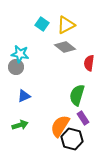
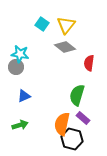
yellow triangle: rotated 24 degrees counterclockwise
purple rectangle: rotated 16 degrees counterclockwise
orange semicircle: moved 2 px right, 2 px up; rotated 20 degrees counterclockwise
